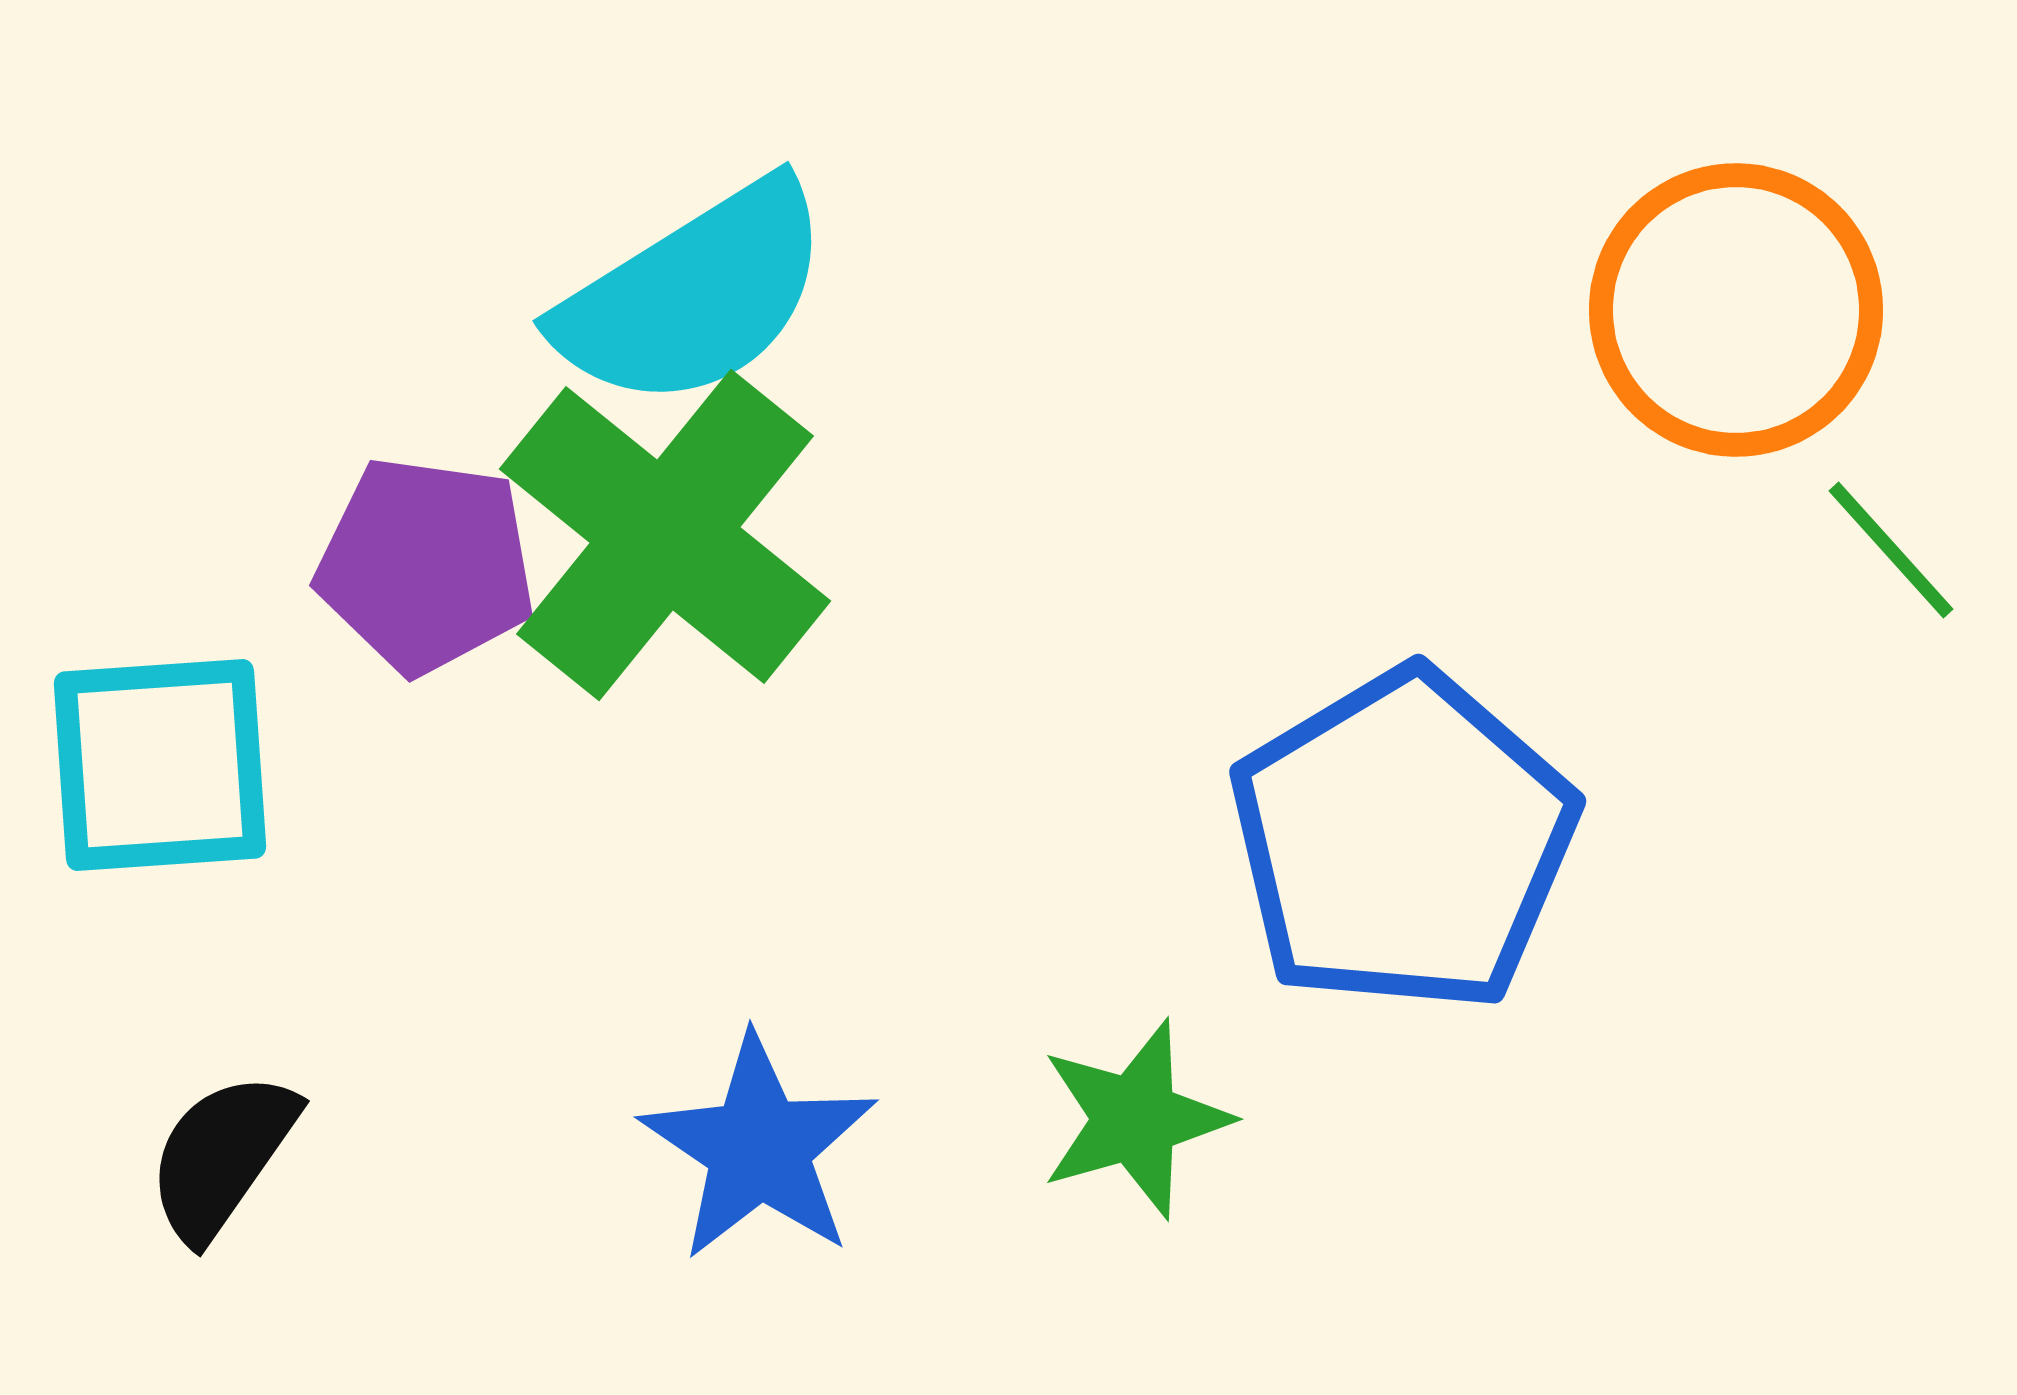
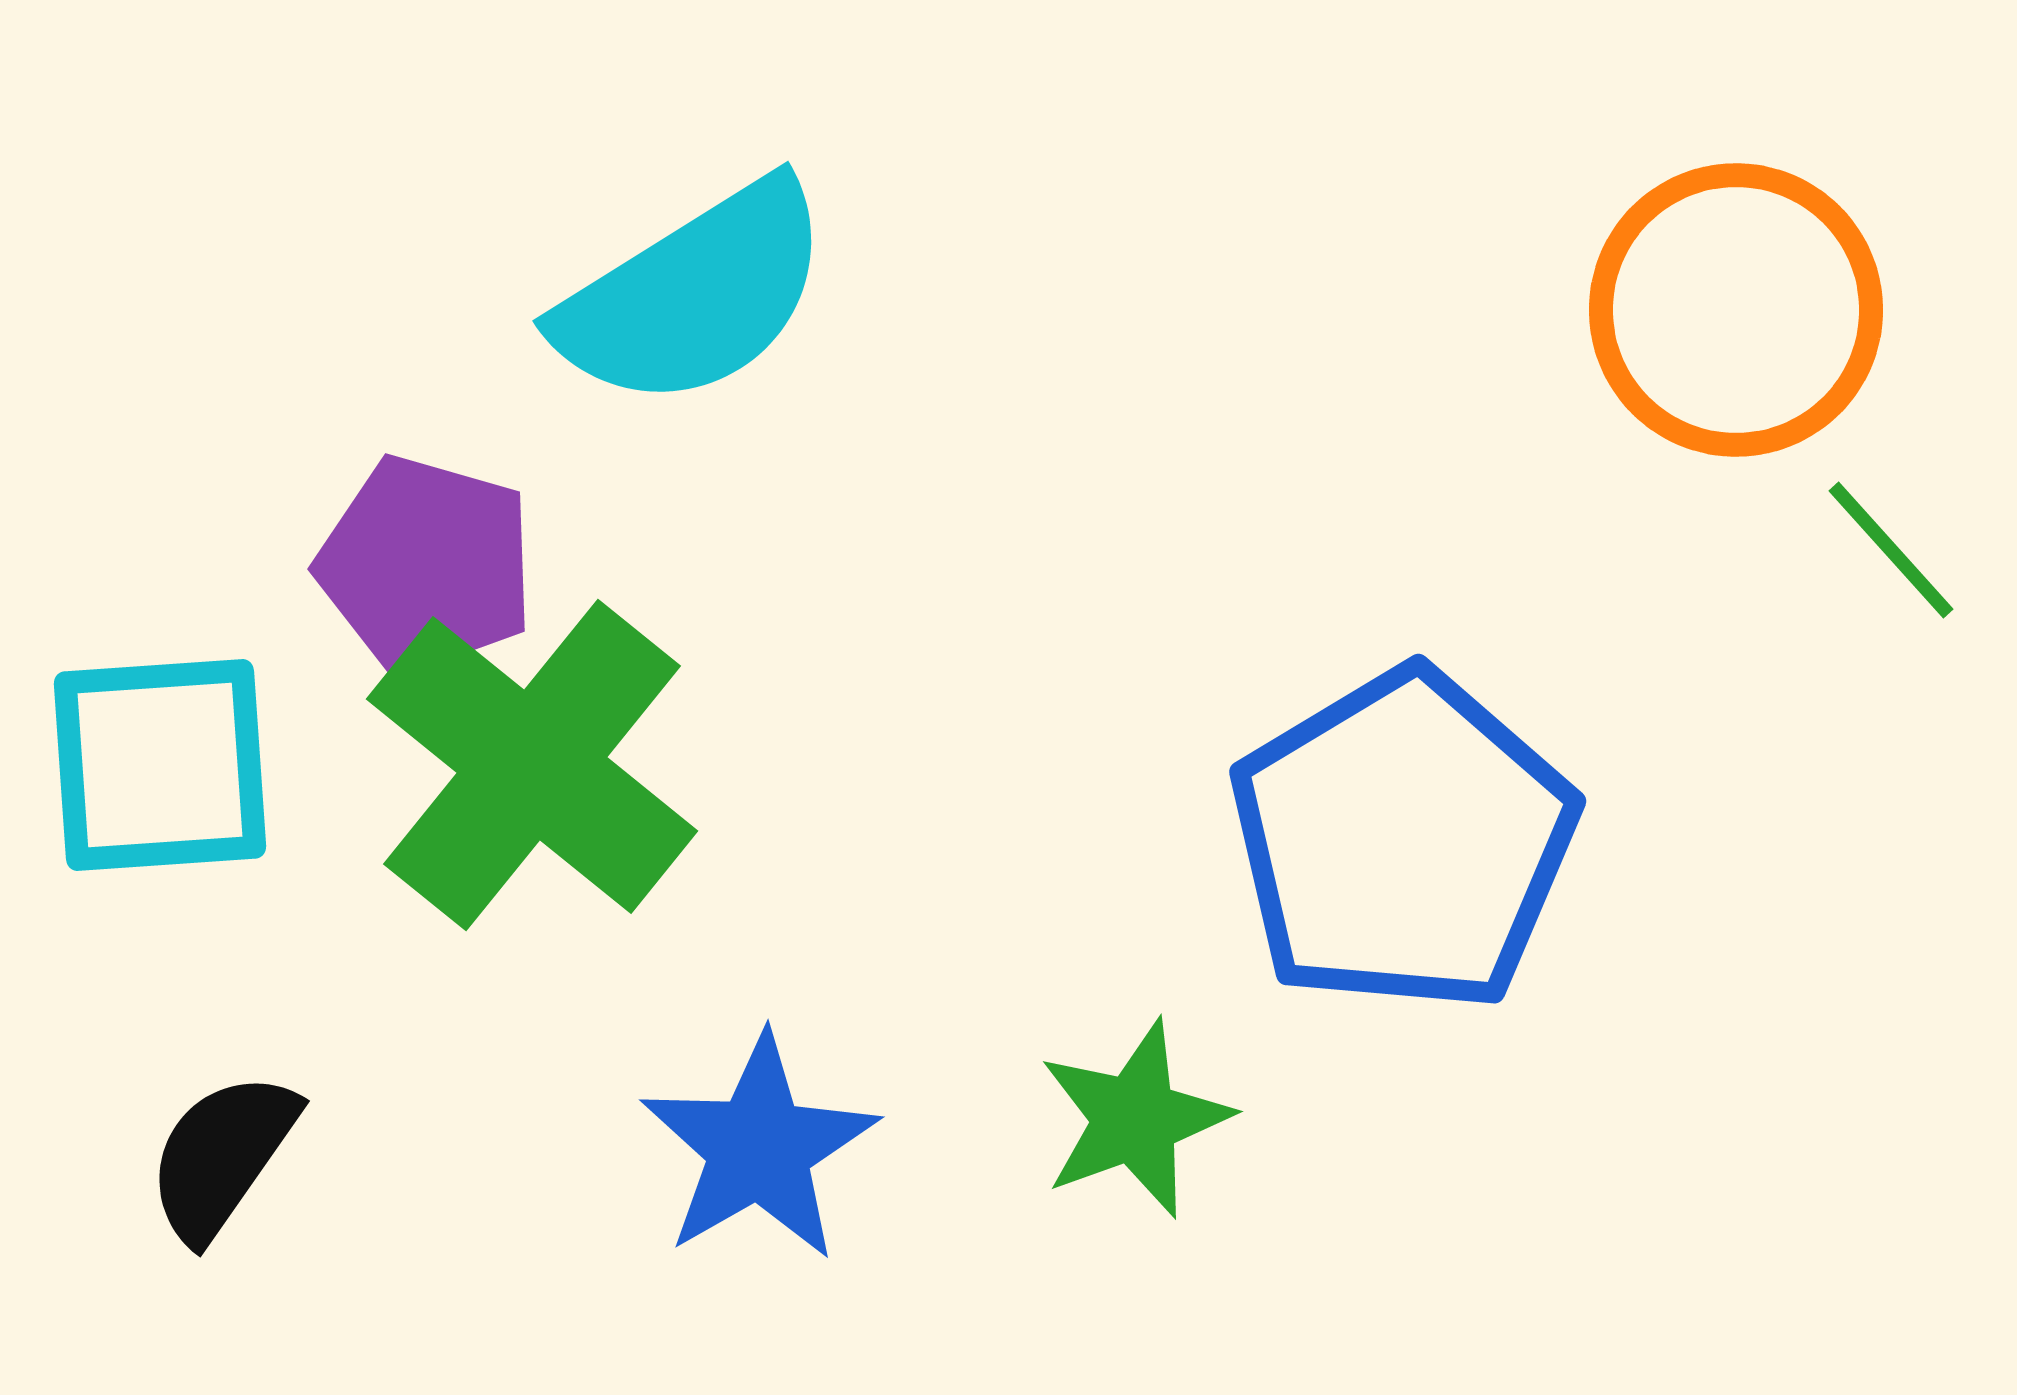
green cross: moved 133 px left, 230 px down
purple pentagon: rotated 8 degrees clockwise
green star: rotated 4 degrees counterclockwise
blue star: rotated 8 degrees clockwise
